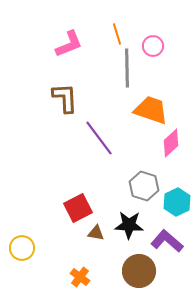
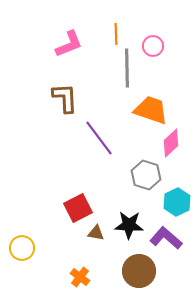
orange line: moved 1 px left; rotated 15 degrees clockwise
gray hexagon: moved 2 px right, 11 px up
purple L-shape: moved 1 px left, 3 px up
